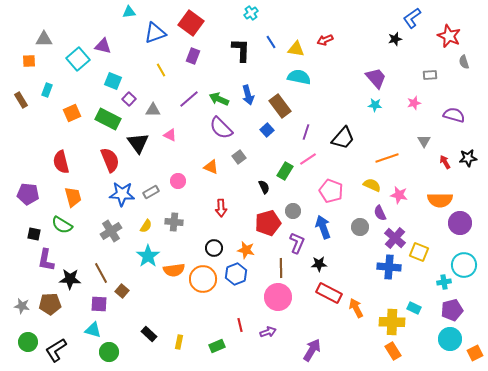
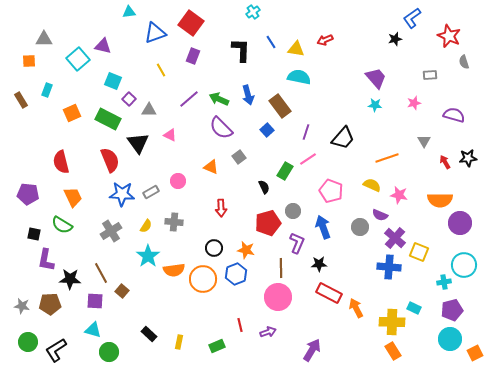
cyan cross at (251, 13): moved 2 px right, 1 px up
gray triangle at (153, 110): moved 4 px left
orange trapezoid at (73, 197): rotated 10 degrees counterclockwise
purple semicircle at (380, 213): moved 2 px down; rotated 42 degrees counterclockwise
purple square at (99, 304): moved 4 px left, 3 px up
